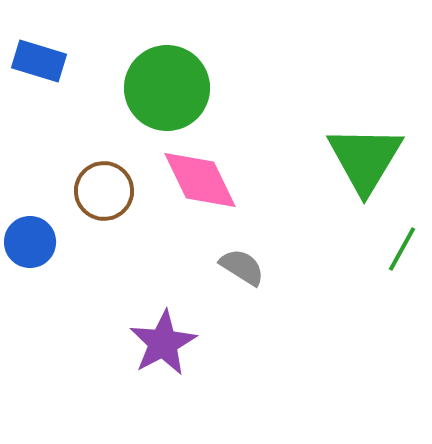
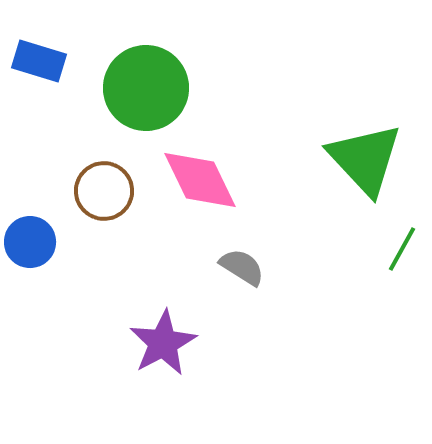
green circle: moved 21 px left
green triangle: rotated 14 degrees counterclockwise
